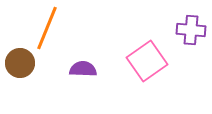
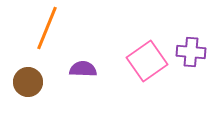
purple cross: moved 22 px down
brown circle: moved 8 px right, 19 px down
